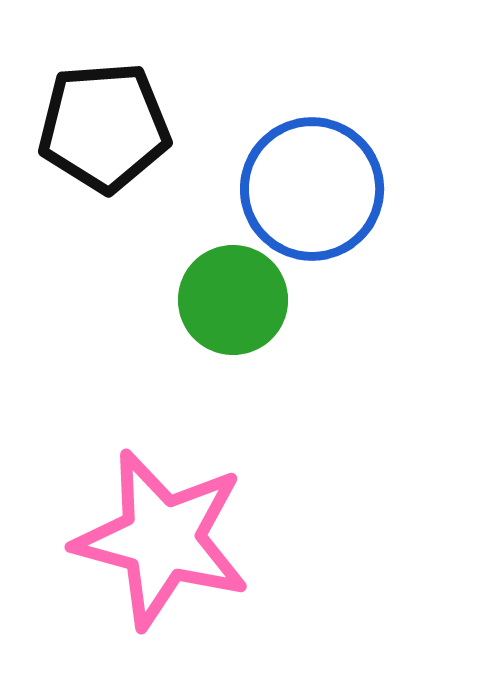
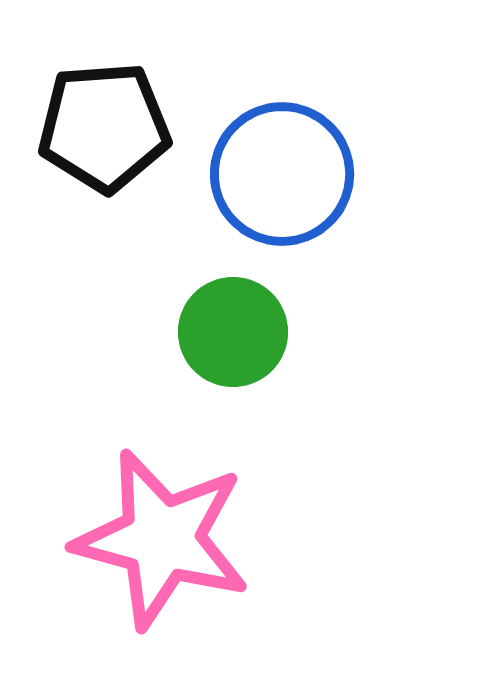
blue circle: moved 30 px left, 15 px up
green circle: moved 32 px down
